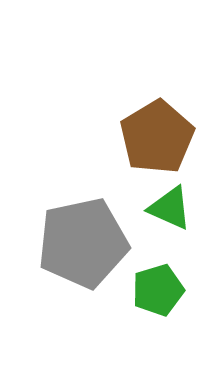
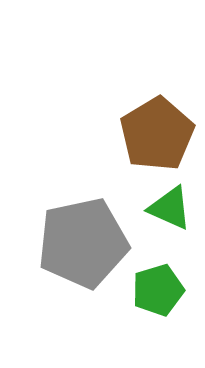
brown pentagon: moved 3 px up
